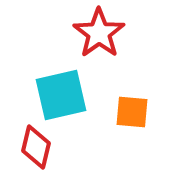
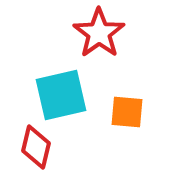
orange square: moved 5 px left
